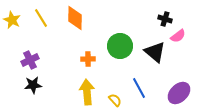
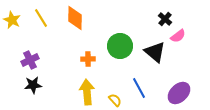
black cross: rotated 24 degrees clockwise
